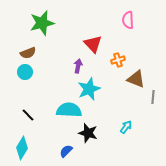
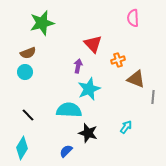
pink semicircle: moved 5 px right, 2 px up
